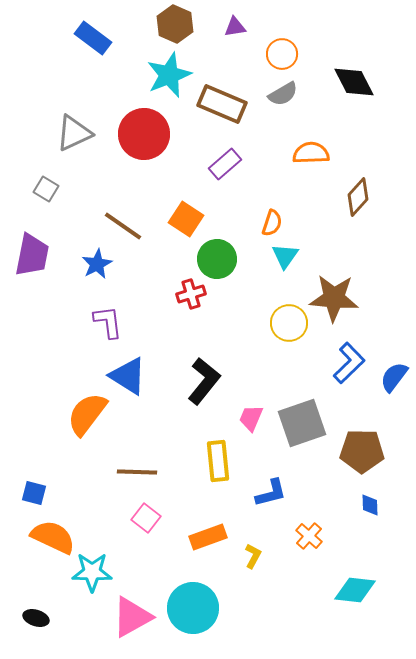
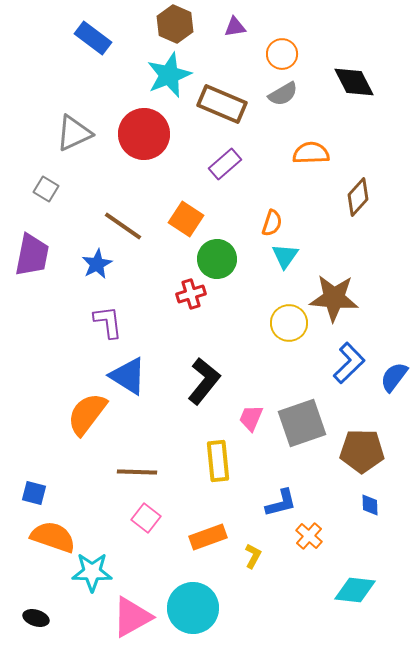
blue L-shape at (271, 493): moved 10 px right, 10 px down
orange semicircle at (53, 537): rotated 6 degrees counterclockwise
